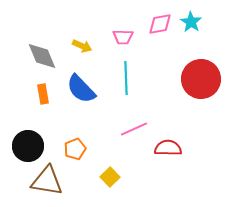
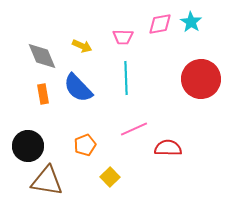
blue semicircle: moved 3 px left, 1 px up
orange pentagon: moved 10 px right, 4 px up
